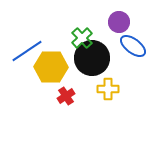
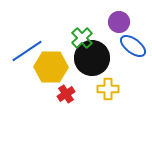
red cross: moved 2 px up
